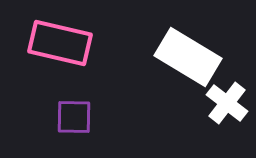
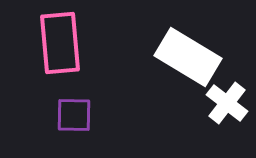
pink rectangle: rotated 72 degrees clockwise
purple square: moved 2 px up
